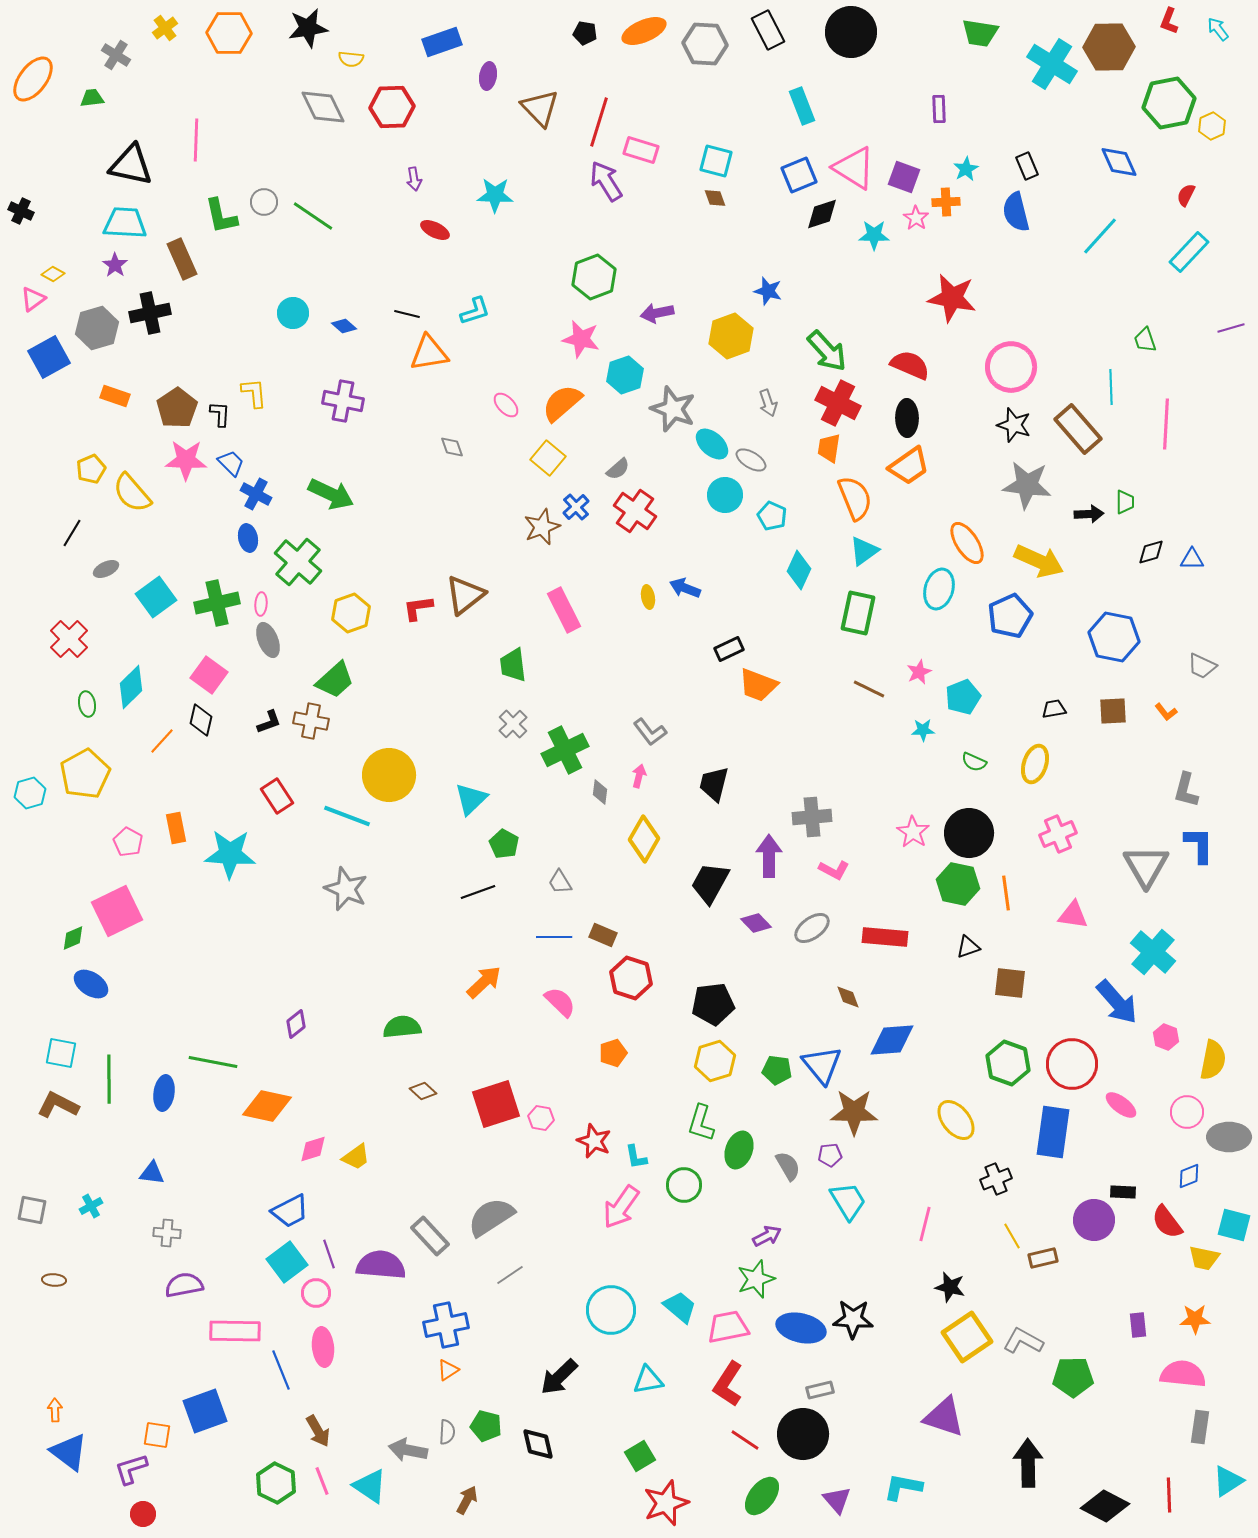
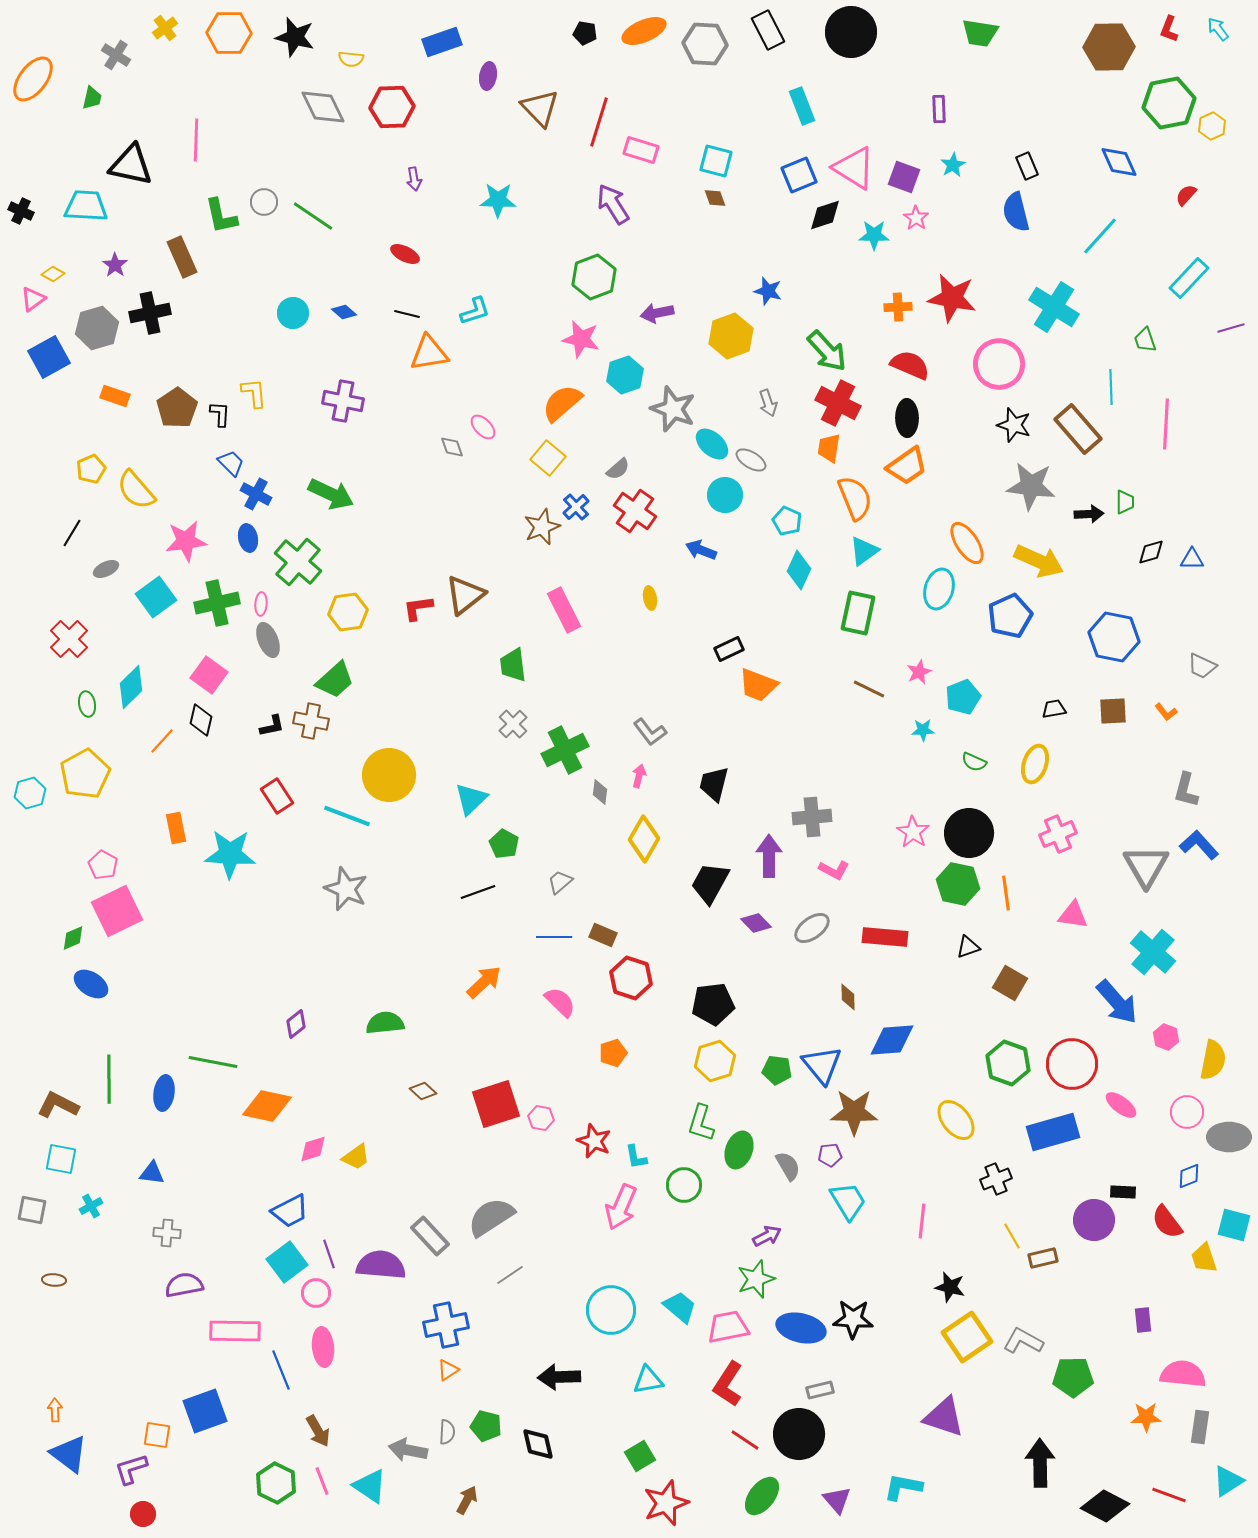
red L-shape at (1169, 21): moved 8 px down
black star at (308, 28): moved 13 px left, 9 px down; rotated 24 degrees clockwise
cyan cross at (1052, 64): moved 2 px right, 243 px down
green trapezoid at (92, 98): rotated 110 degrees clockwise
cyan star at (966, 169): moved 13 px left, 4 px up
purple arrow at (606, 181): moved 7 px right, 23 px down
cyan star at (495, 195): moved 3 px right, 5 px down
red semicircle at (1186, 195): rotated 15 degrees clockwise
orange cross at (946, 202): moved 48 px left, 105 px down
black diamond at (822, 214): moved 3 px right, 1 px down
cyan trapezoid at (125, 223): moved 39 px left, 17 px up
red ellipse at (435, 230): moved 30 px left, 24 px down
cyan rectangle at (1189, 252): moved 26 px down
brown rectangle at (182, 259): moved 2 px up
blue diamond at (344, 326): moved 14 px up
pink circle at (1011, 367): moved 12 px left, 3 px up
pink ellipse at (506, 405): moved 23 px left, 22 px down
pink star at (186, 460): moved 81 px down; rotated 9 degrees counterclockwise
orange trapezoid at (909, 466): moved 2 px left
gray star at (1027, 485): moved 4 px right, 1 px down
yellow semicircle at (132, 493): moved 4 px right, 3 px up
cyan pentagon at (772, 516): moved 15 px right, 5 px down
blue arrow at (685, 588): moved 16 px right, 38 px up
yellow ellipse at (648, 597): moved 2 px right, 1 px down
yellow hexagon at (351, 613): moved 3 px left, 1 px up; rotated 12 degrees clockwise
black L-shape at (269, 722): moved 3 px right, 4 px down; rotated 8 degrees clockwise
pink pentagon at (128, 842): moved 25 px left, 23 px down
blue L-shape at (1199, 845): rotated 42 degrees counterclockwise
gray trapezoid at (560, 882): rotated 80 degrees clockwise
brown square at (1010, 983): rotated 24 degrees clockwise
brown diamond at (848, 997): rotated 20 degrees clockwise
green semicircle at (402, 1027): moved 17 px left, 4 px up
cyan square at (61, 1053): moved 106 px down
blue rectangle at (1053, 1132): rotated 66 degrees clockwise
pink arrow at (621, 1207): rotated 12 degrees counterclockwise
pink line at (925, 1224): moved 3 px left, 3 px up; rotated 8 degrees counterclockwise
yellow trapezoid at (1204, 1258): rotated 60 degrees clockwise
orange star at (1195, 1319): moved 49 px left, 98 px down
purple rectangle at (1138, 1325): moved 5 px right, 5 px up
black arrow at (559, 1377): rotated 42 degrees clockwise
black circle at (803, 1434): moved 4 px left
blue triangle at (69, 1452): moved 2 px down
black arrow at (1028, 1463): moved 12 px right
red line at (1169, 1495): rotated 68 degrees counterclockwise
